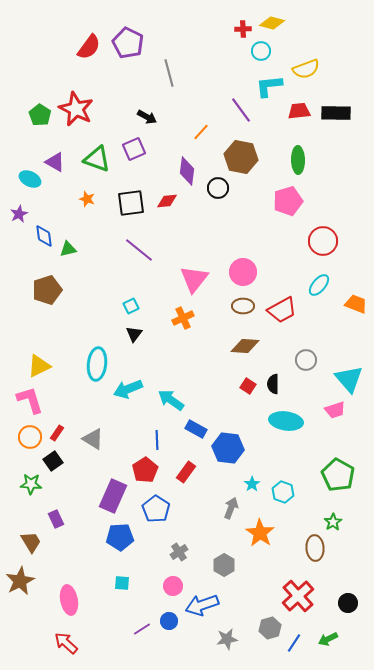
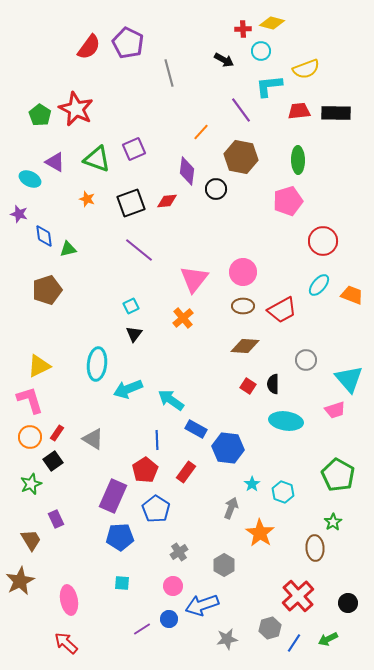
black arrow at (147, 117): moved 77 px right, 57 px up
black circle at (218, 188): moved 2 px left, 1 px down
black square at (131, 203): rotated 12 degrees counterclockwise
purple star at (19, 214): rotated 30 degrees counterclockwise
orange trapezoid at (356, 304): moved 4 px left, 9 px up
orange cross at (183, 318): rotated 15 degrees counterclockwise
green star at (31, 484): rotated 25 degrees counterclockwise
brown trapezoid at (31, 542): moved 2 px up
blue circle at (169, 621): moved 2 px up
